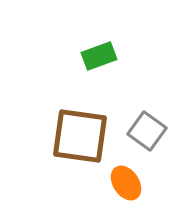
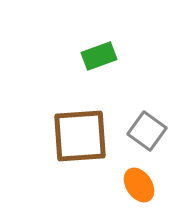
brown square: rotated 12 degrees counterclockwise
orange ellipse: moved 13 px right, 2 px down
